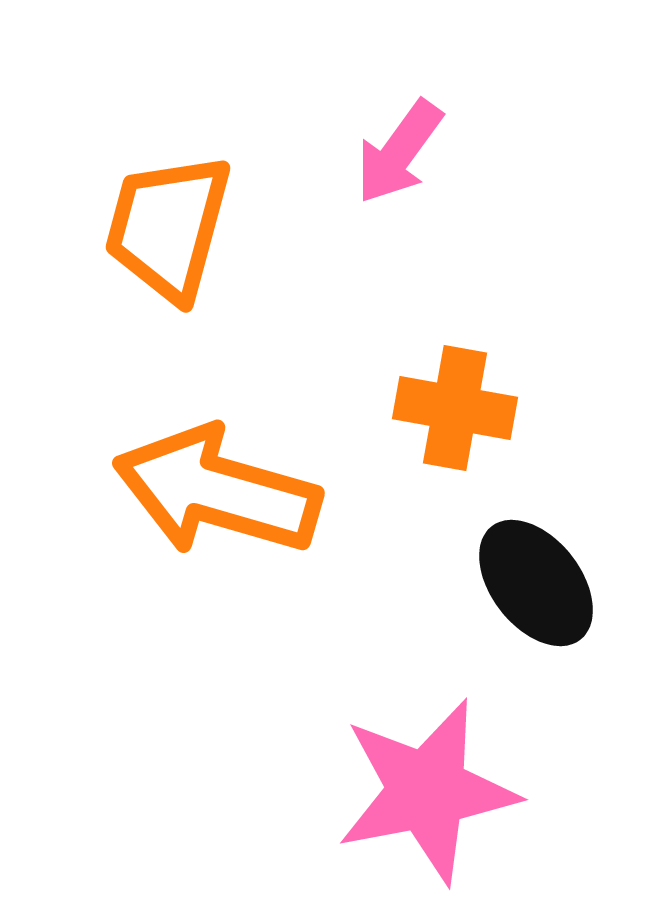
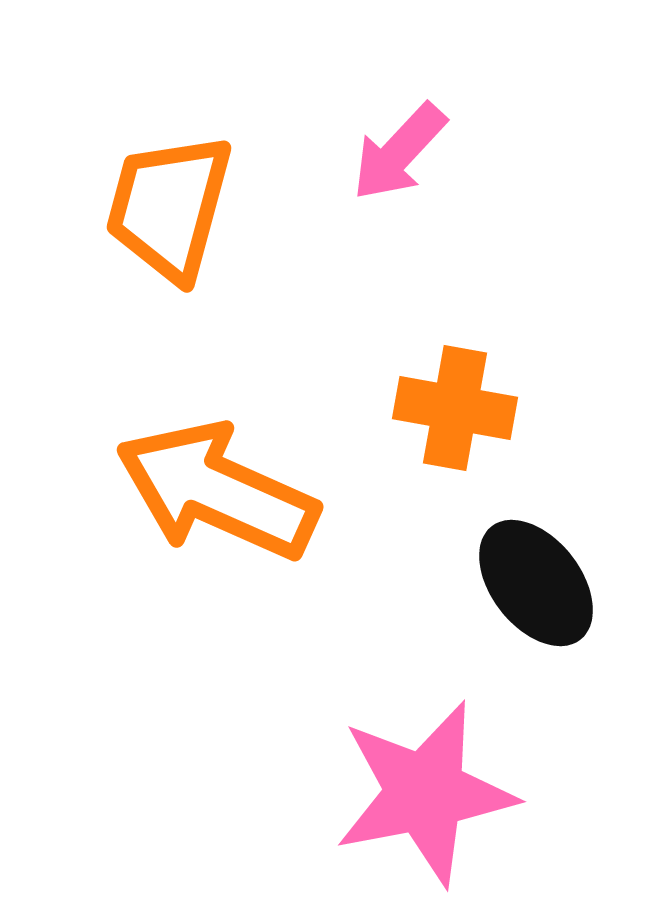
pink arrow: rotated 7 degrees clockwise
orange trapezoid: moved 1 px right, 20 px up
orange arrow: rotated 8 degrees clockwise
pink star: moved 2 px left, 2 px down
